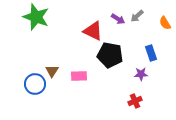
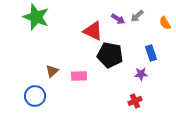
brown triangle: rotated 16 degrees clockwise
blue circle: moved 12 px down
